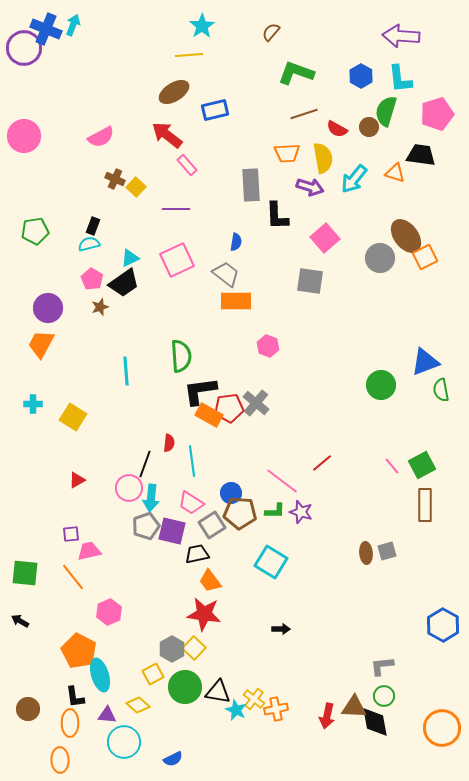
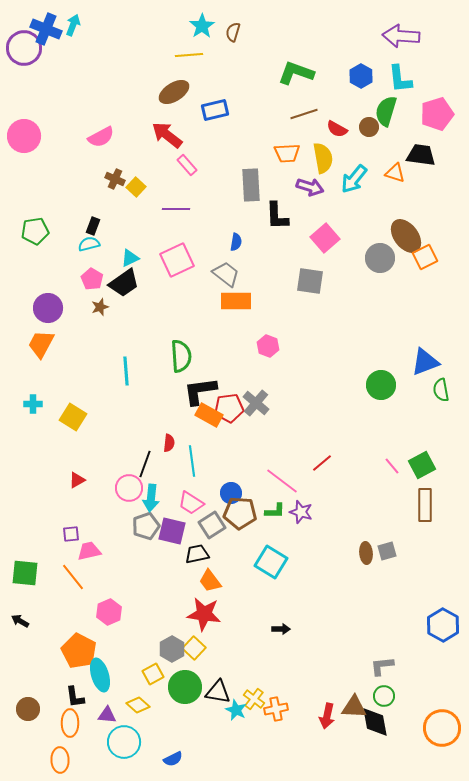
brown semicircle at (271, 32): moved 38 px left; rotated 24 degrees counterclockwise
